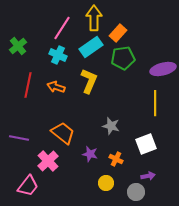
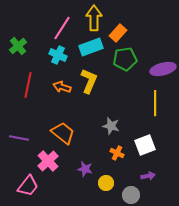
cyan rectangle: rotated 15 degrees clockwise
green pentagon: moved 2 px right, 1 px down
orange arrow: moved 6 px right
white square: moved 1 px left, 1 px down
purple star: moved 5 px left, 15 px down
orange cross: moved 1 px right, 6 px up
gray circle: moved 5 px left, 3 px down
